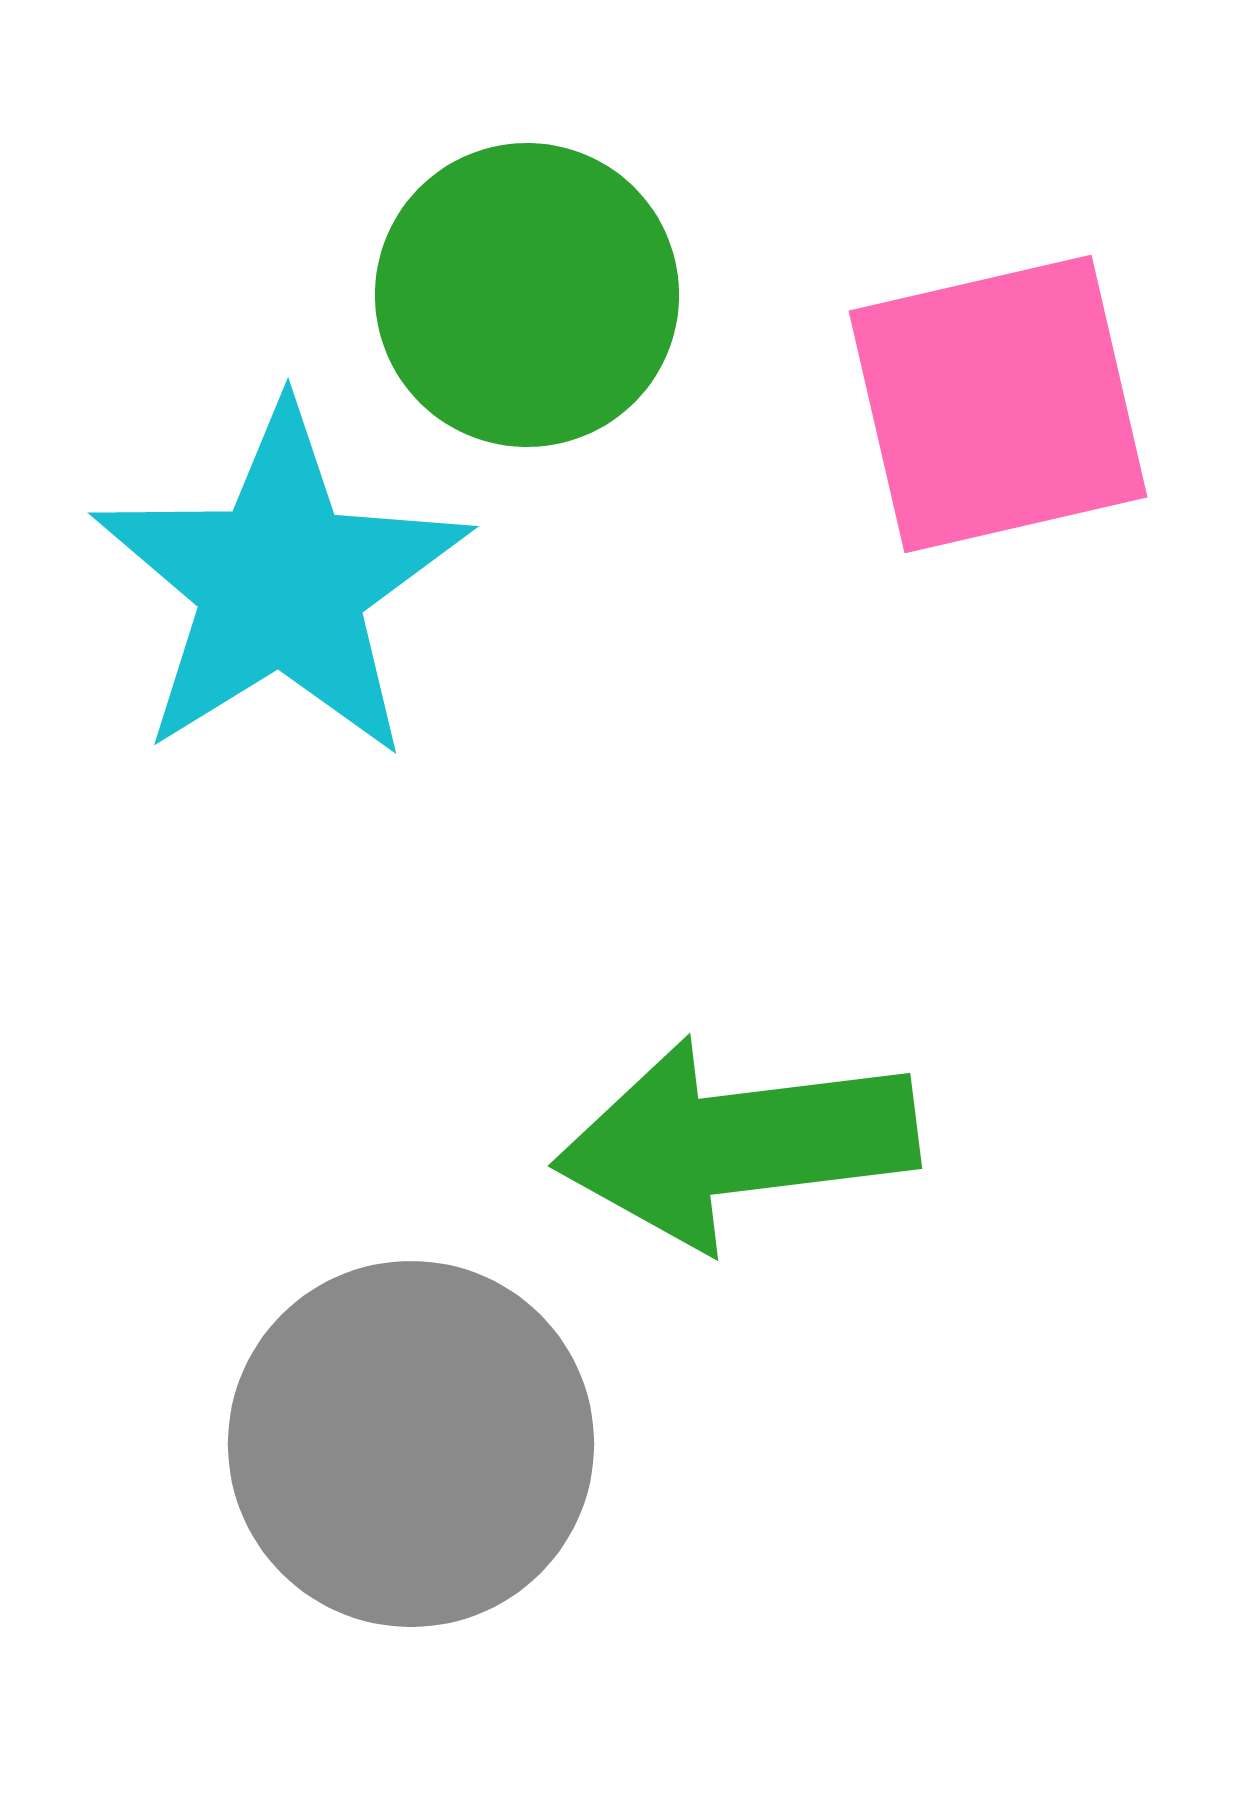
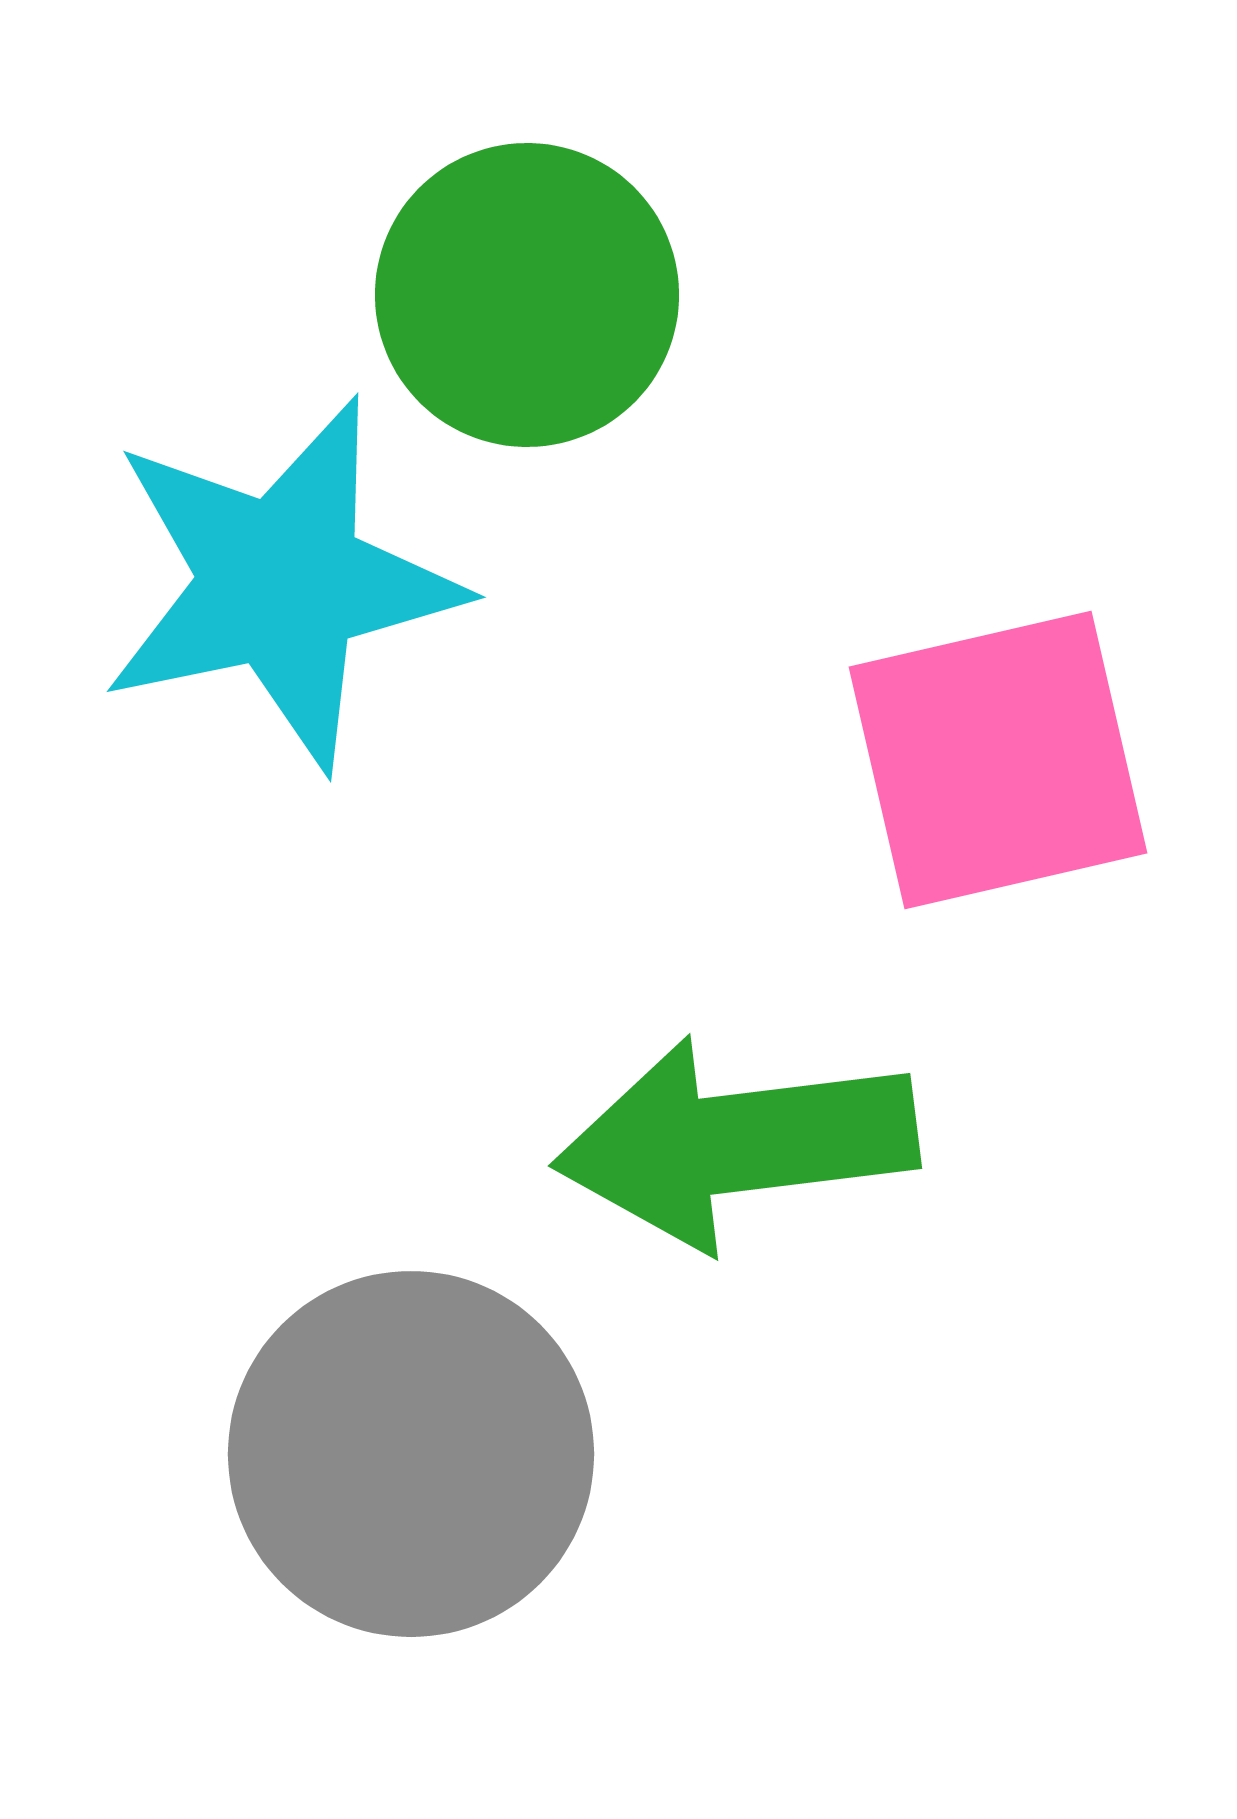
pink square: moved 356 px down
cyan star: rotated 20 degrees clockwise
gray circle: moved 10 px down
